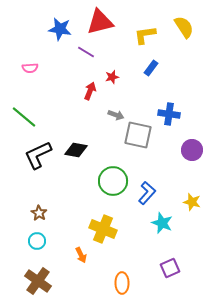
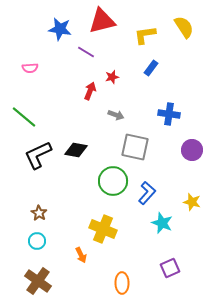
red triangle: moved 2 px right, 1 px up
gray square: moved 3 px left, 12 px down
